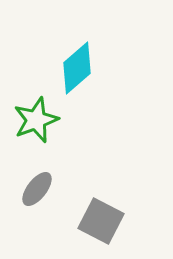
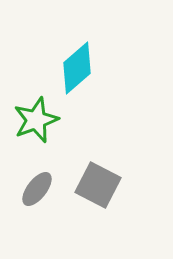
gray square: moved 3 px left, 36 px up
